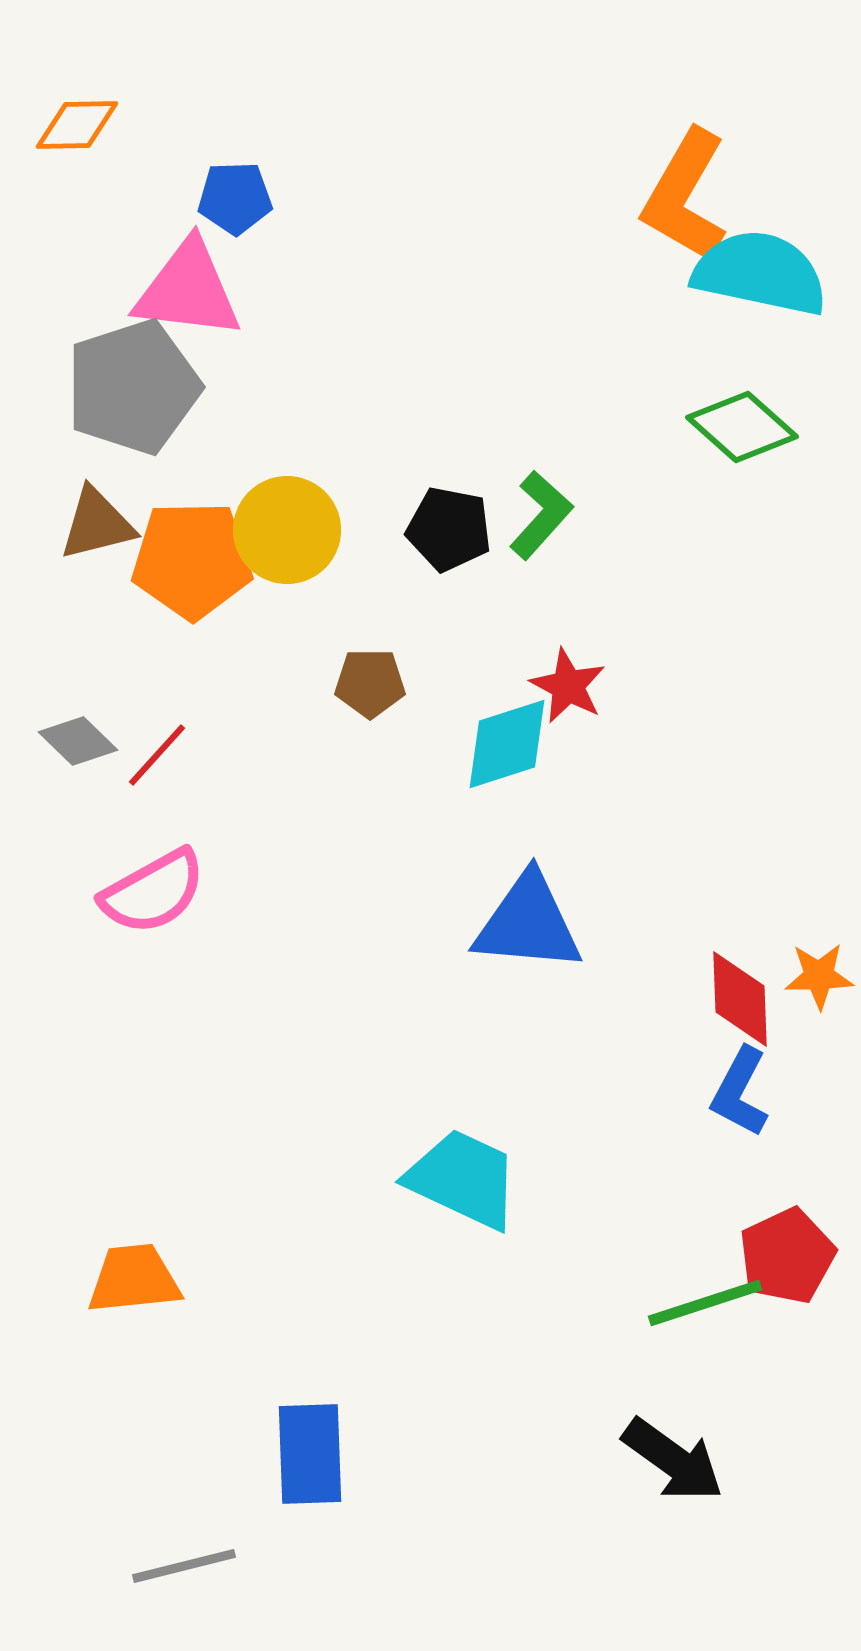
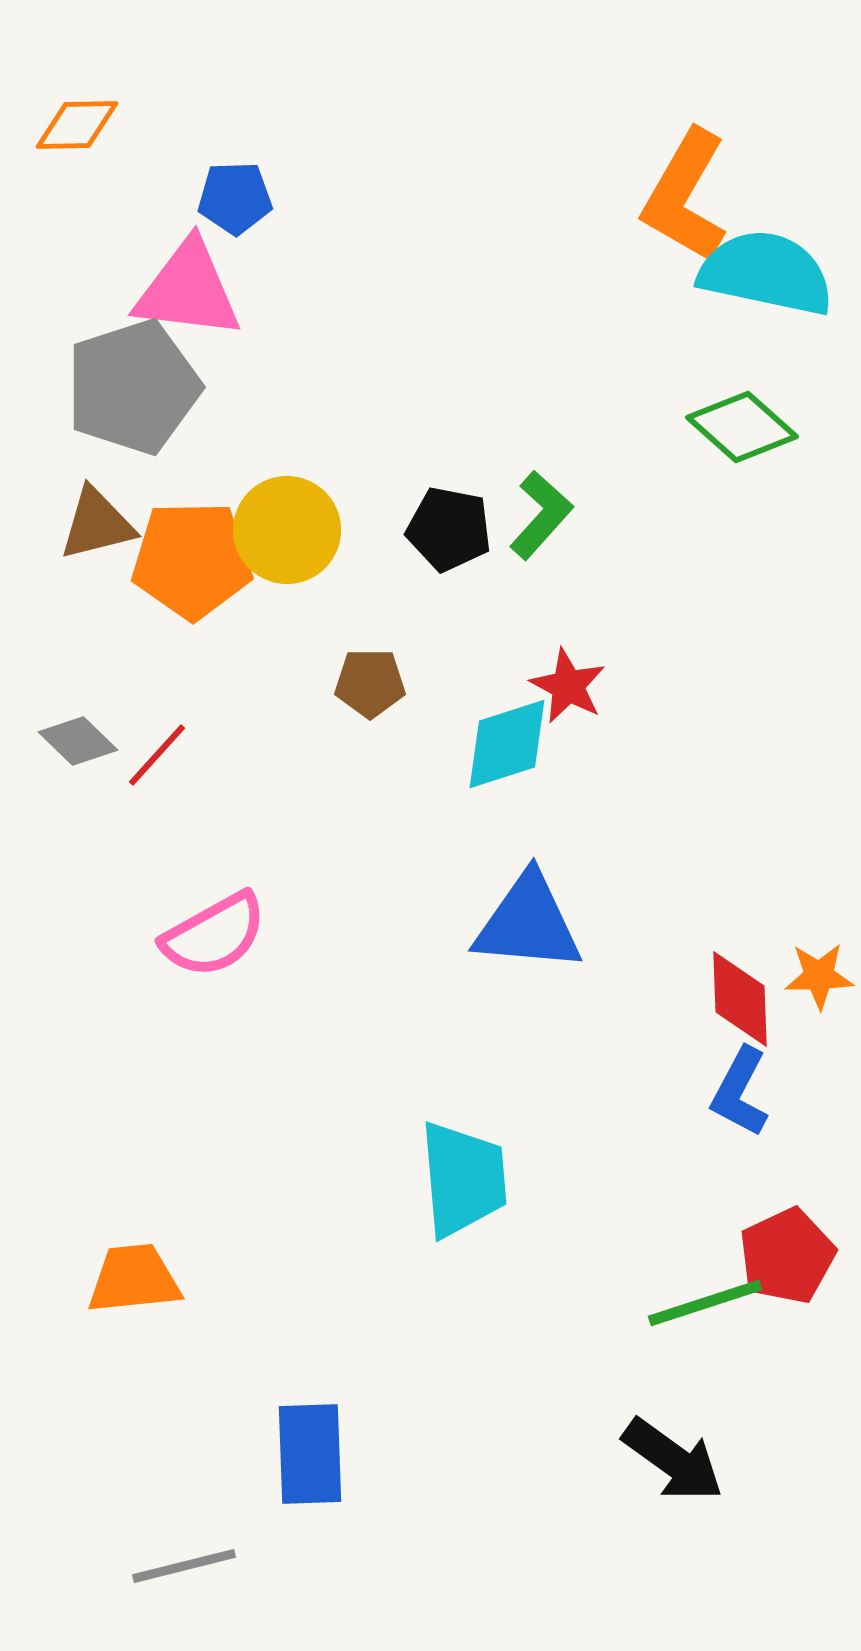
cyan semicircle: moved 6 px right
pink semicircle: moved 61 px right, 43 px down
cyan trapezoid: rotated 60 degrees clockwise
